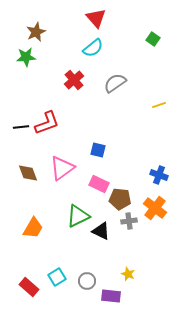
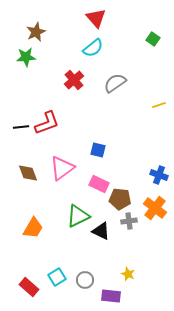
gray circle: moved 2 px left, 1 px up
